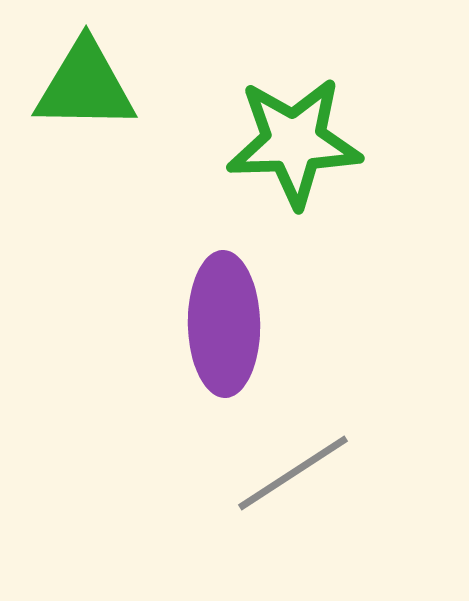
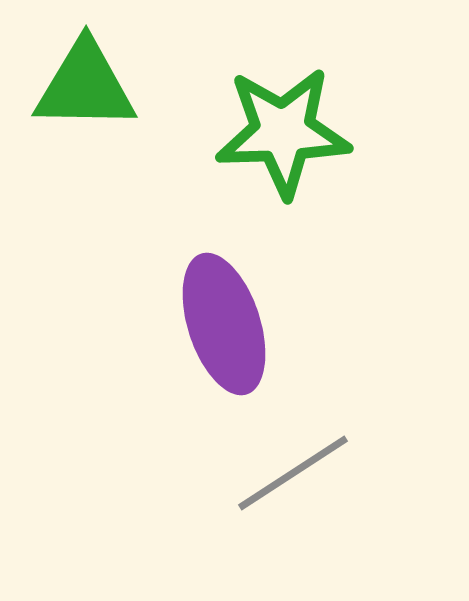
green star: moved 11 px left, 10 px up
purple ellipse: rotated 17 degrees counterclockwise
